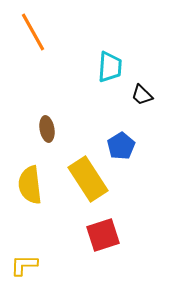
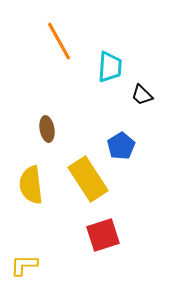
orange line: moved 26 px right, 9 px down
yellow semicircle: moved 1 px right
